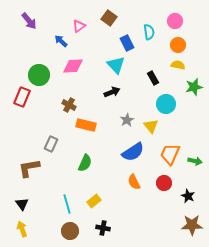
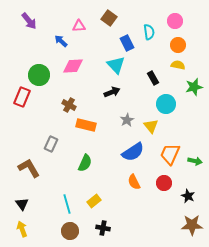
pink triangle: rotated 32 degrees clockwise
brown L-shape: rotated 70 degrees clockwise
